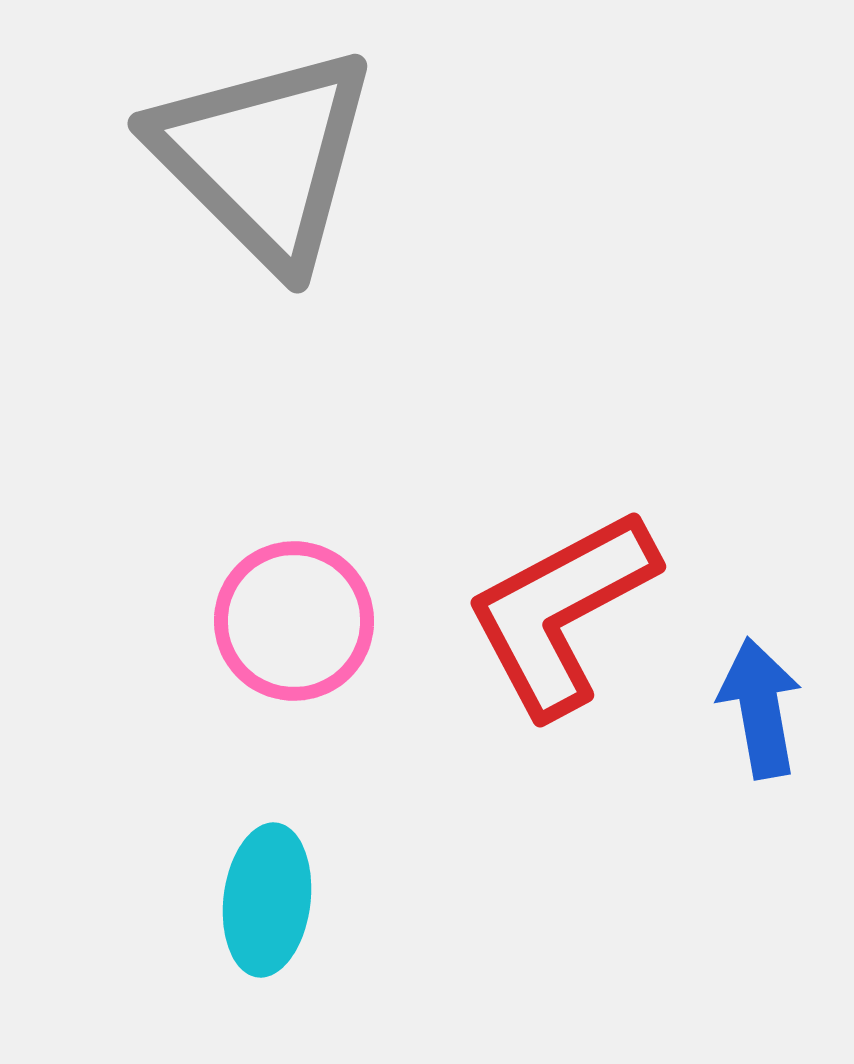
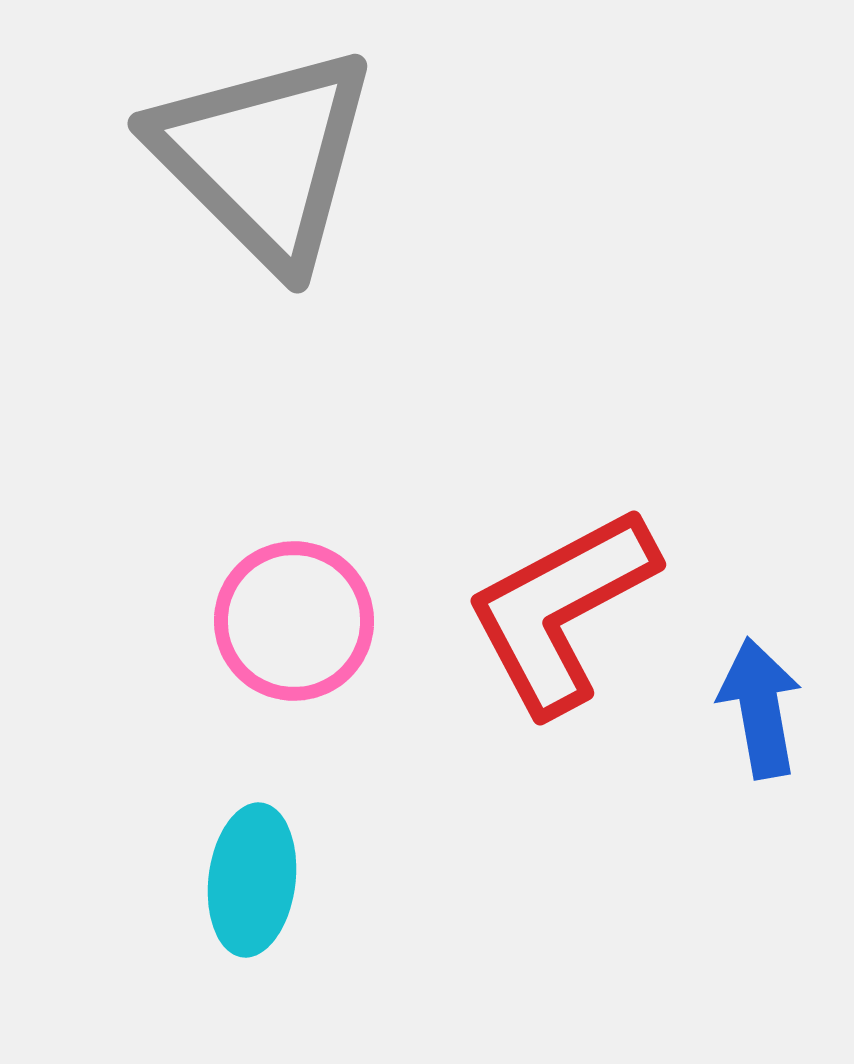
red L-shape: moved 2 px up
cyan ellipse: moved 15 px left, 20 px up
